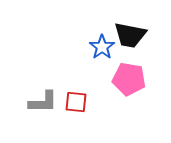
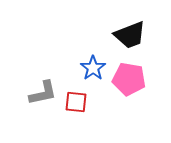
black trapezoid: rotated 32 degrees counterclockwise
blue star: moved 9 px left, 21 px down
gray L-shape: moved 9 px up; rotated 12 degrees counterclockwise
